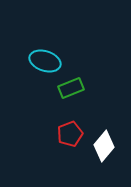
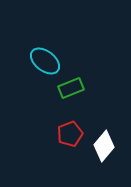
cyan ellipse: rotated 20 degrees clockwise
